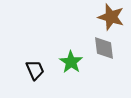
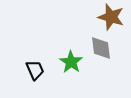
gray diamond: moved 3 px left
